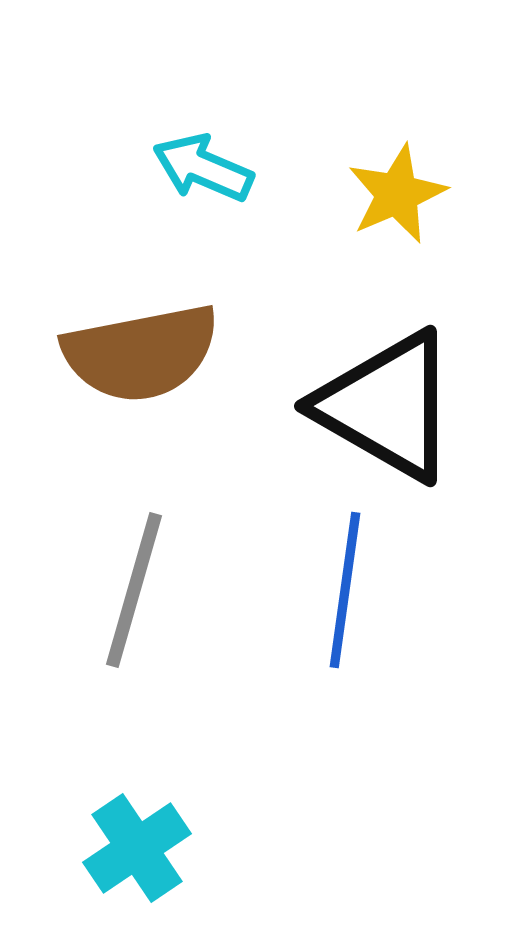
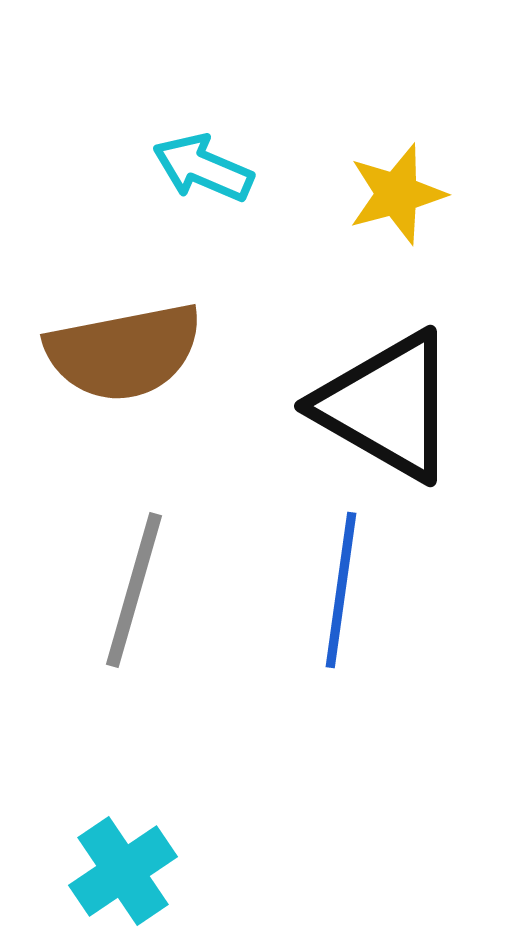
yellow star: rotated 8 degrees clockwise
brown semicircle: moved 17 px left, 1 px up
blue line: moved 4 px left
cyan cross: moved 14 px left, 23 px down
